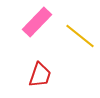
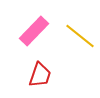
pink rectangle: moved 3 px left, 9 px down
